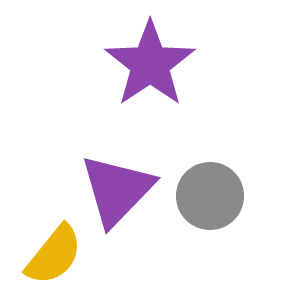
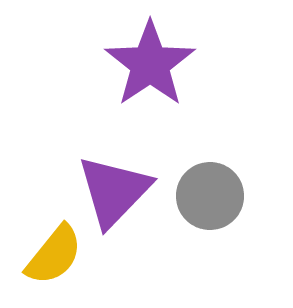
purple triangle: moved 3 px left, 1 px down
